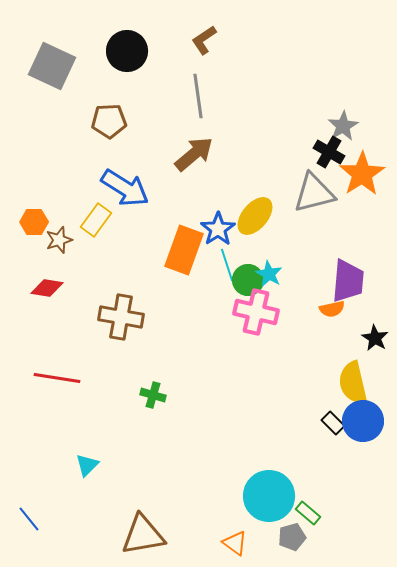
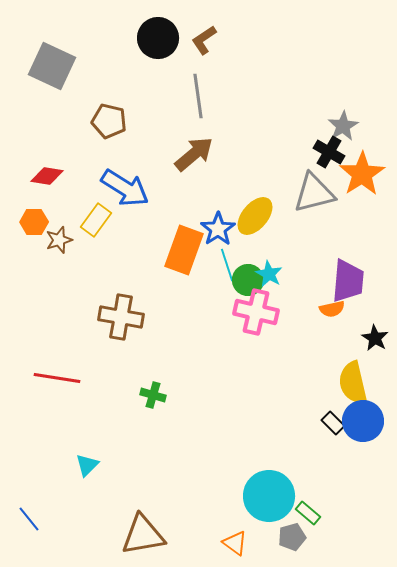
black circle: moved 31 px right, 13 px up
brown pentagon: rotated 16 degrees clockwise
red diamond: moved 112 px up
